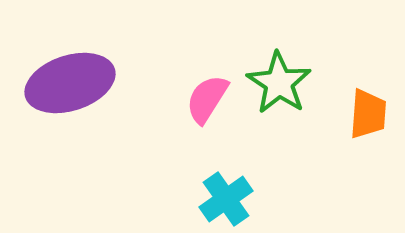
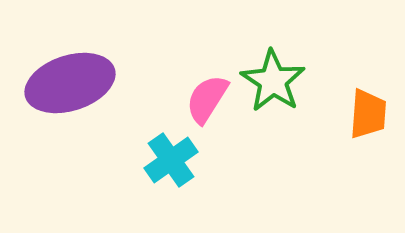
green star: moved 6 px left, 2 px up
cyan cross: moved 55 px left, 39 px up
